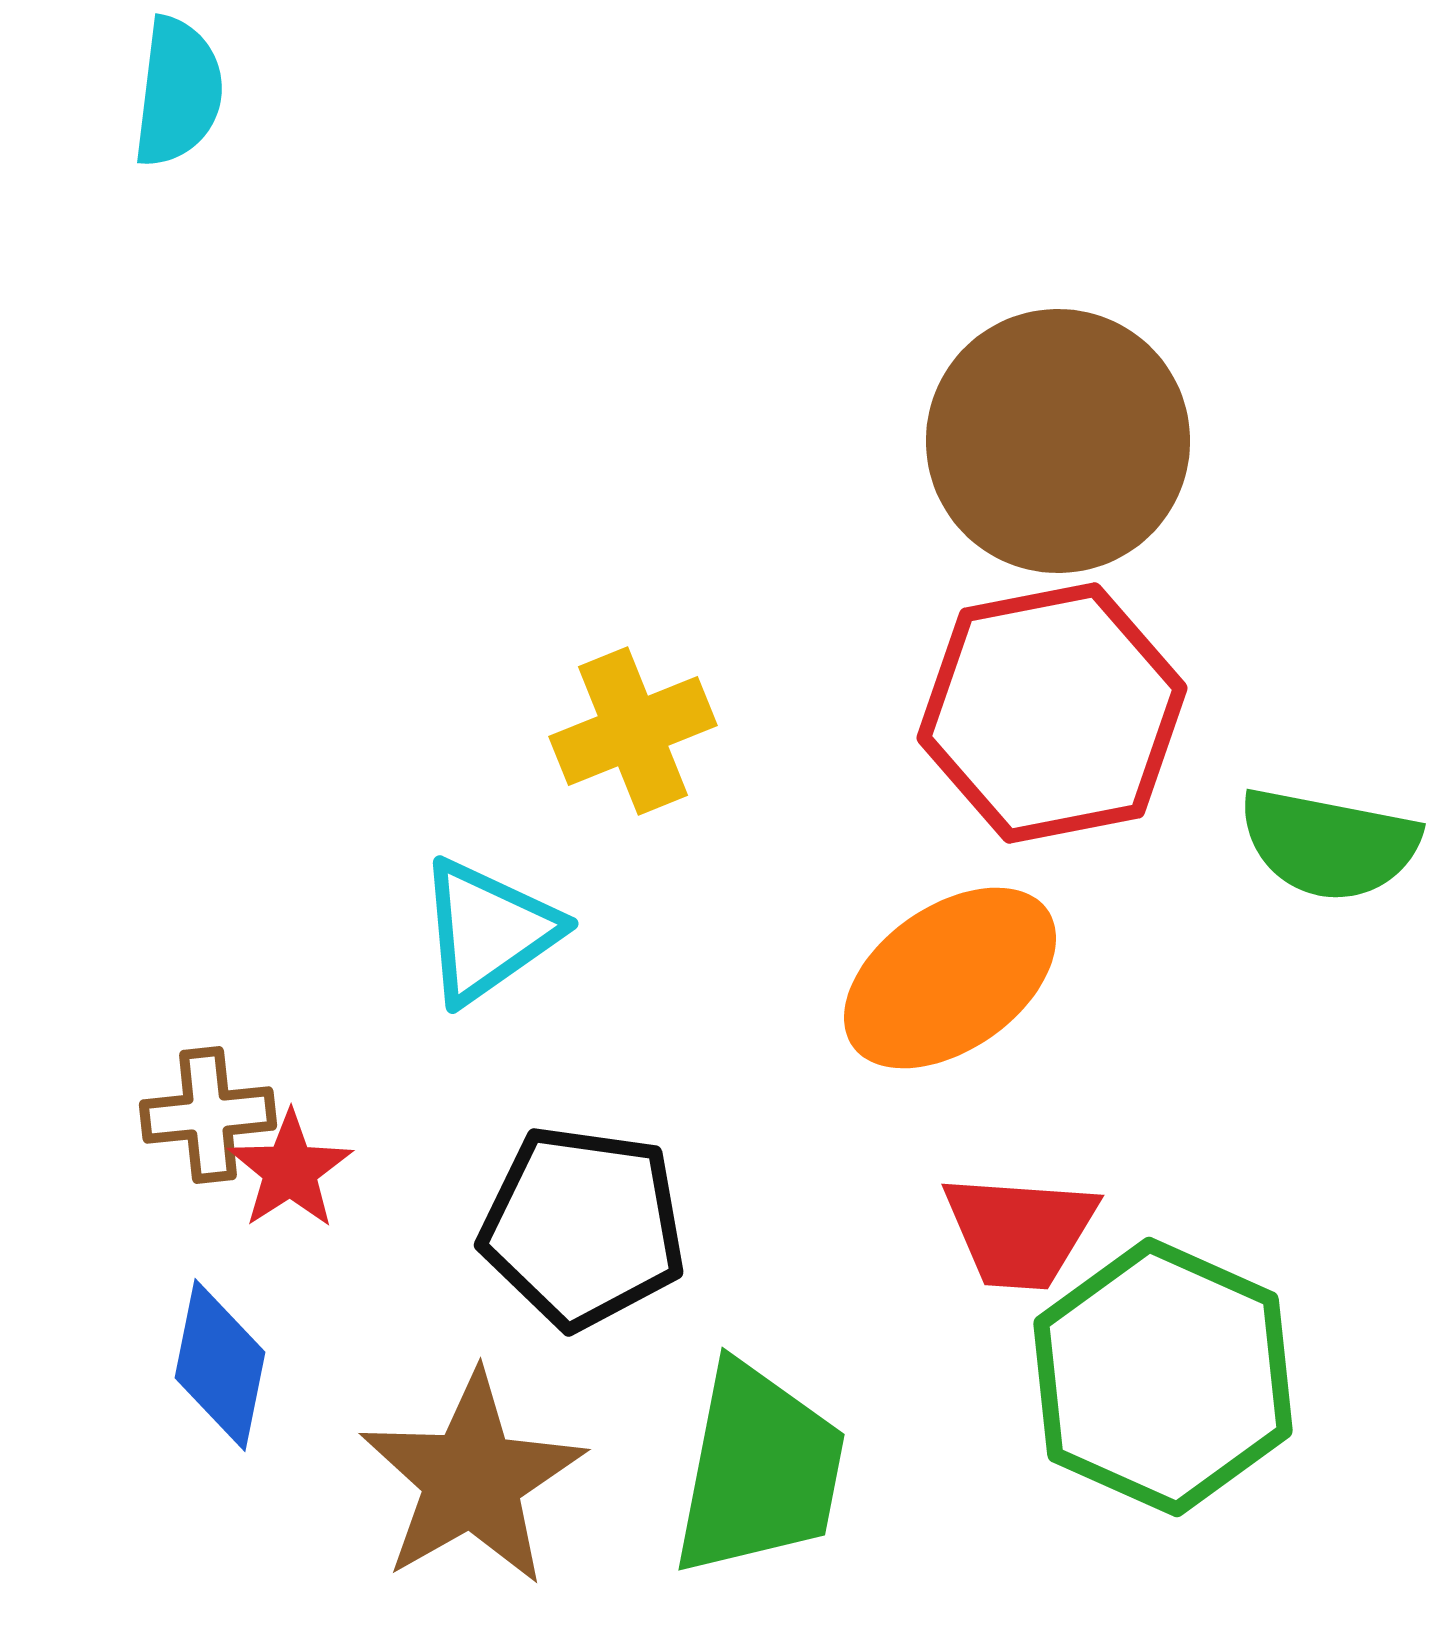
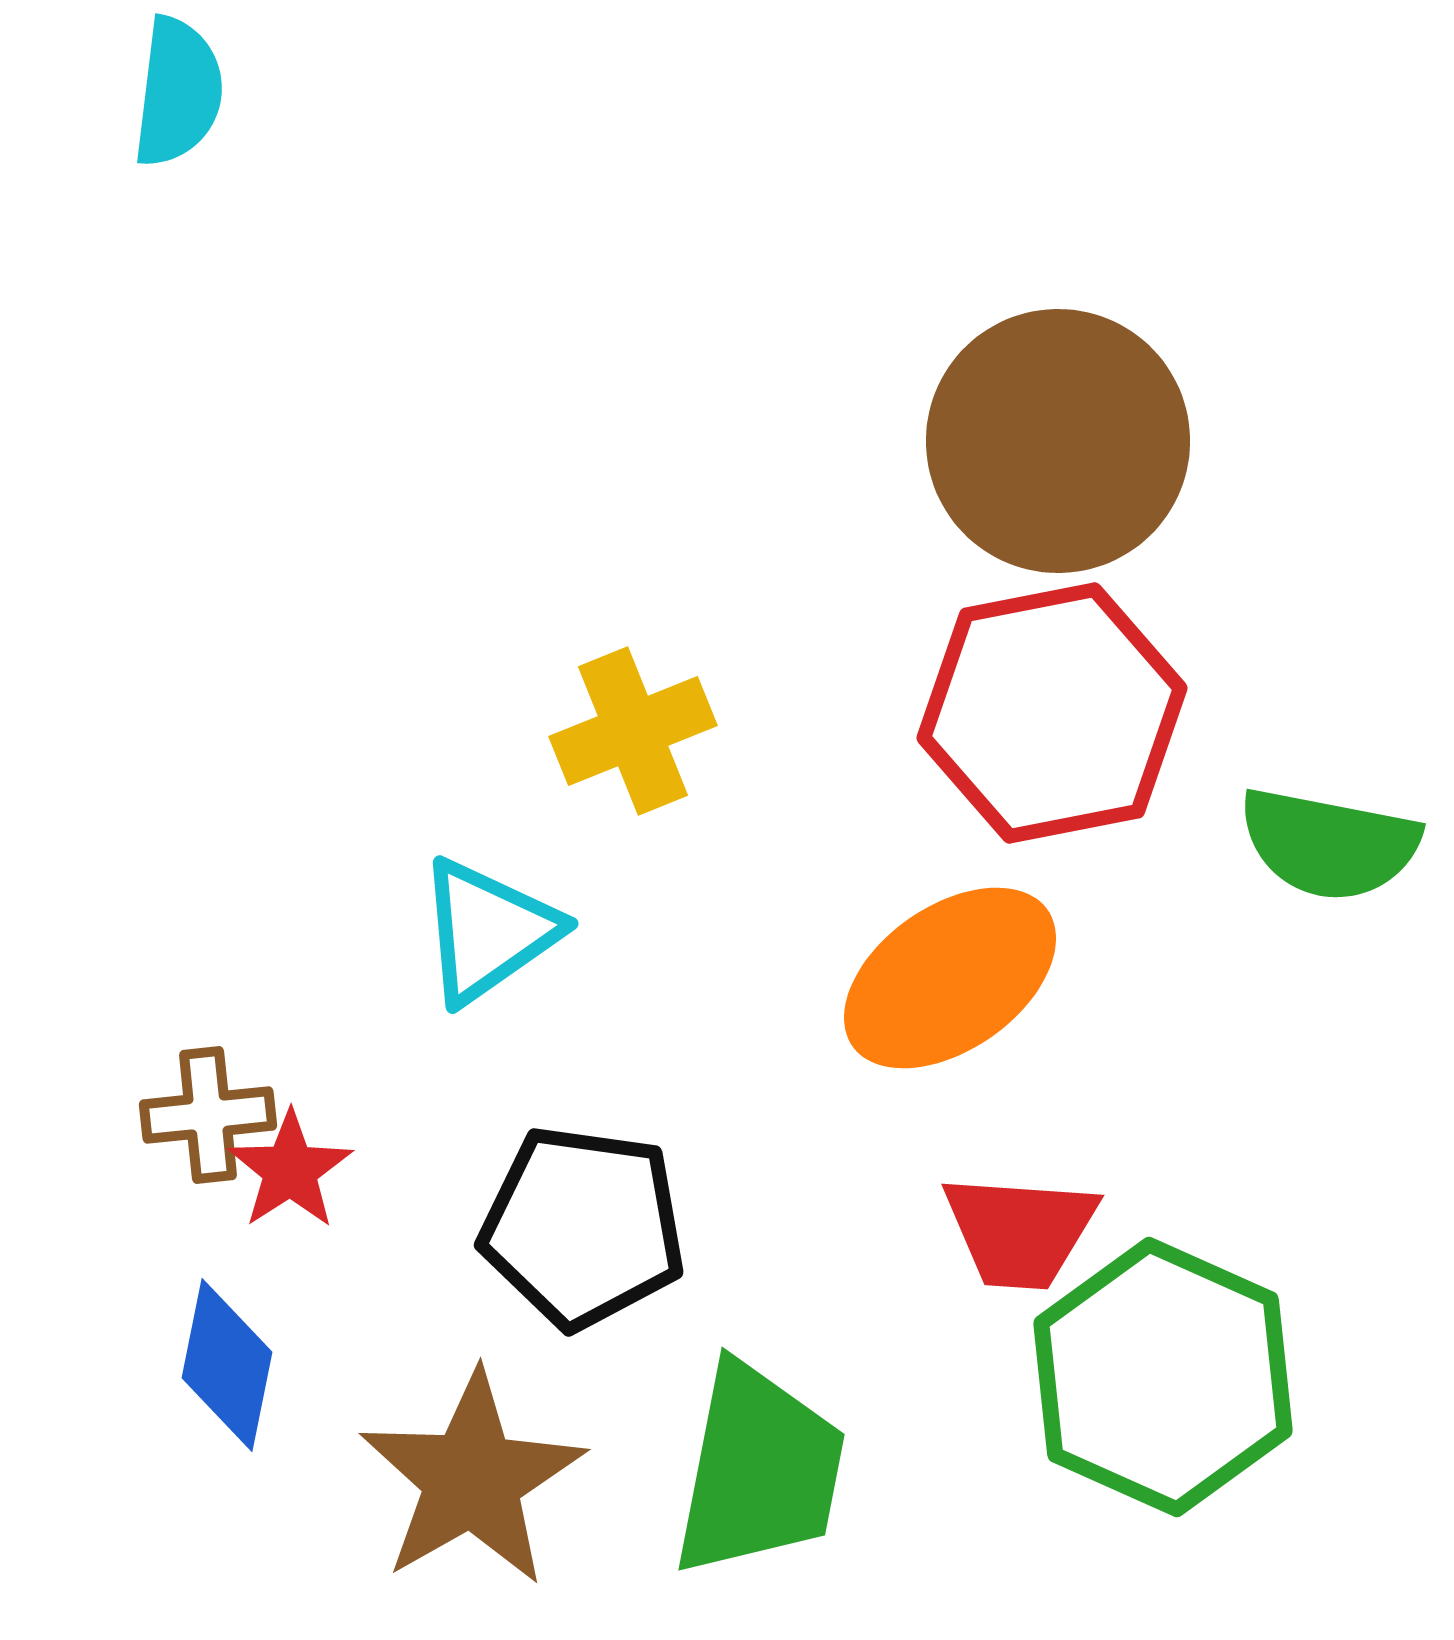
blue diamond: moved 7 px right
